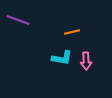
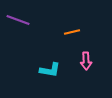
cyan L-shape: moved 12 px left, 12 px down
